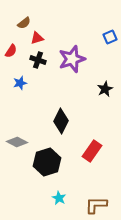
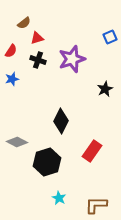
blue star: moved 8 px left, 4 px up
